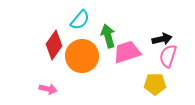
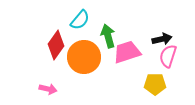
red diamond: moved 2 px right
orange circle: moved 2 px right, 1 px down
